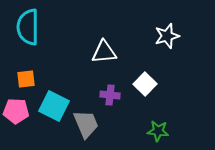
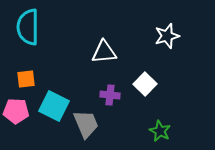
green star: moved 2 px right; rotated 20 degrees clockwise
